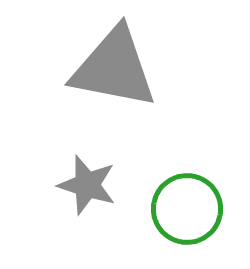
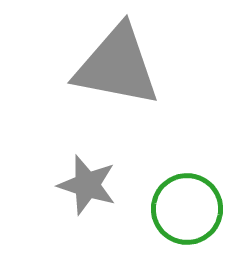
gray triangle: moved 3 px right, 2 px up
